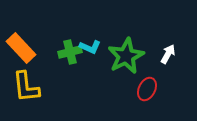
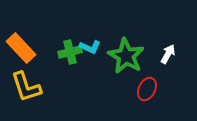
green star: rotated 15 degrees counterclockwise
yellow L-shape: rotated 12 degrees counterclockwise
